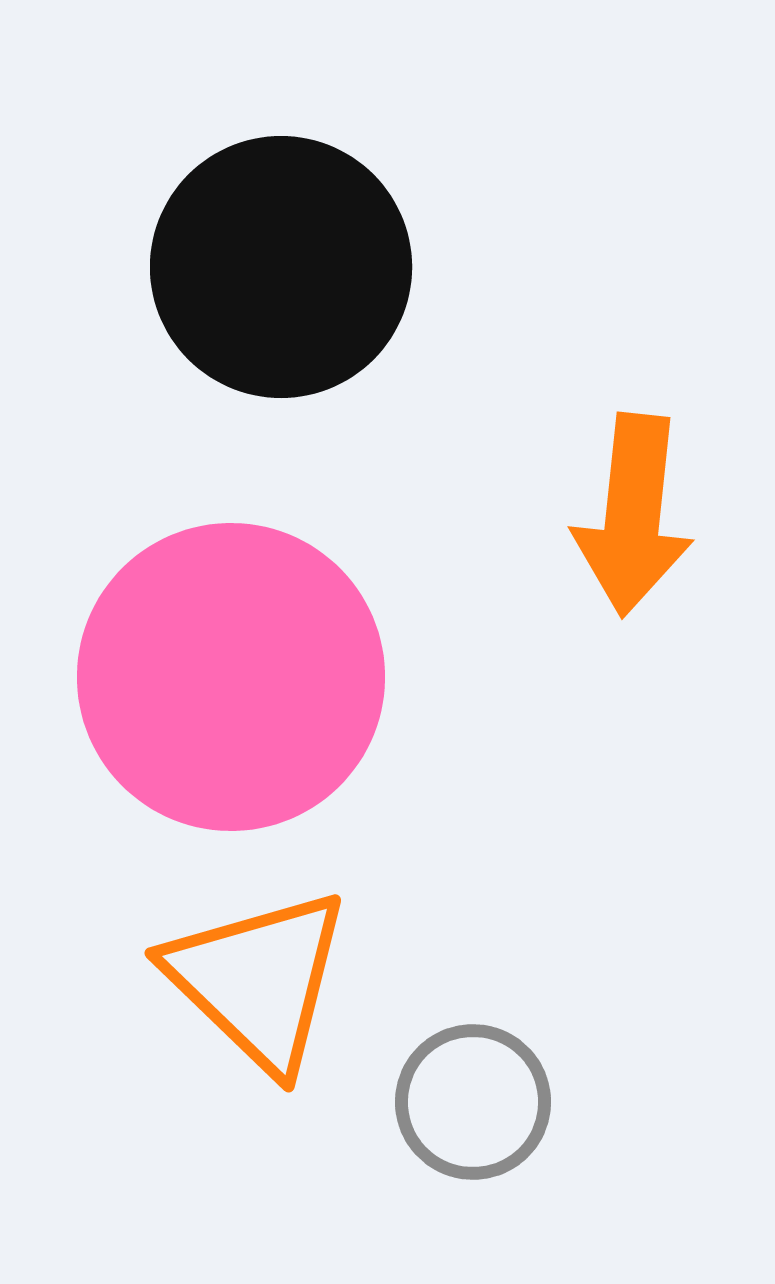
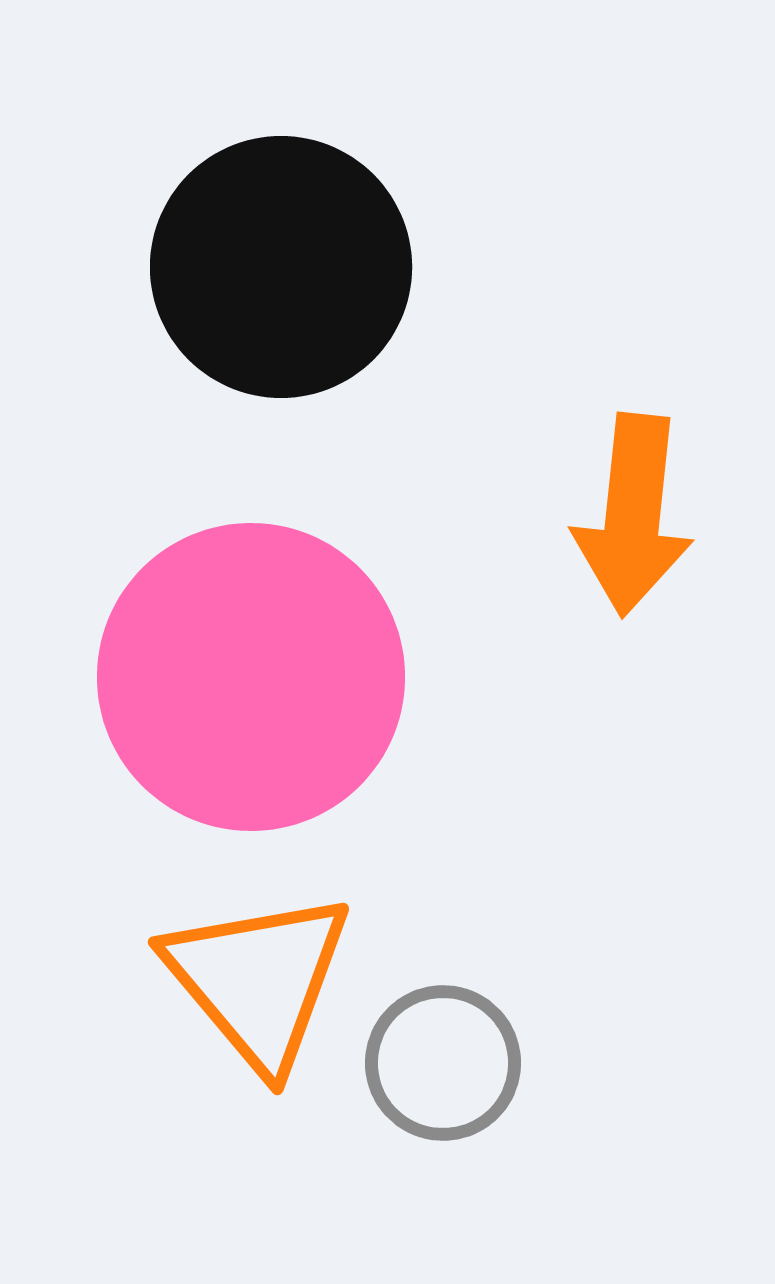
pink circle: moved 20 px right
orange triangle: rotated 6 degrees clockwise
gray circle: moved 30 px left, 39 px up
